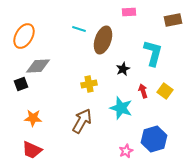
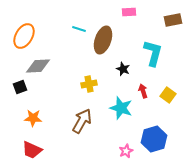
black star: rotated 24 degrees counterclockwise
black square: moved 1 px left, 3 px down
yellow square: moved 3 px right, 4 px down
